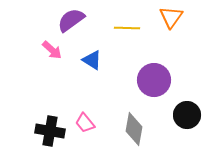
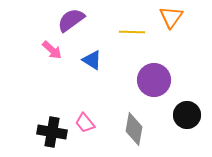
yellow line: moved 5 px right, 4 px down
black cross: moved 2 px right, 1 px down
